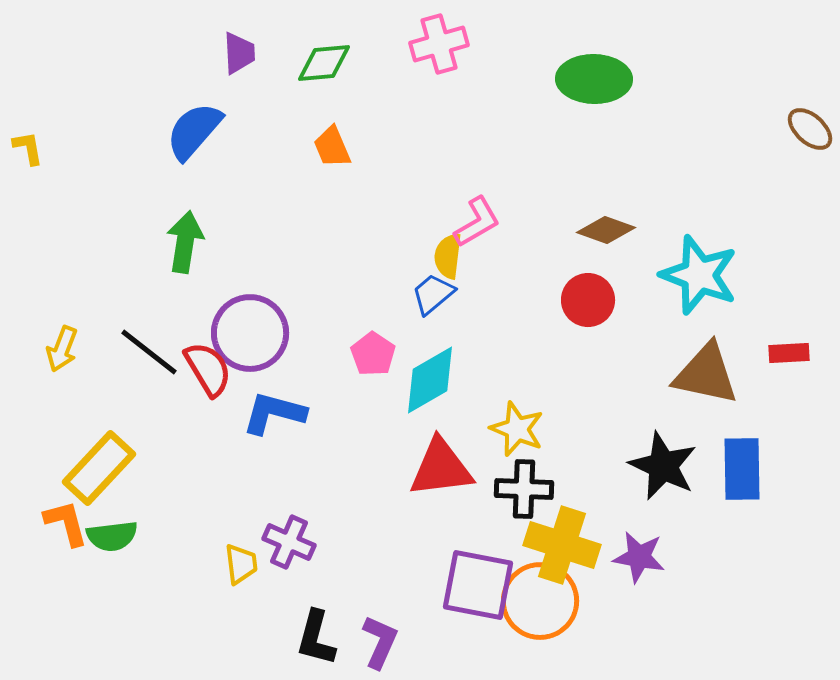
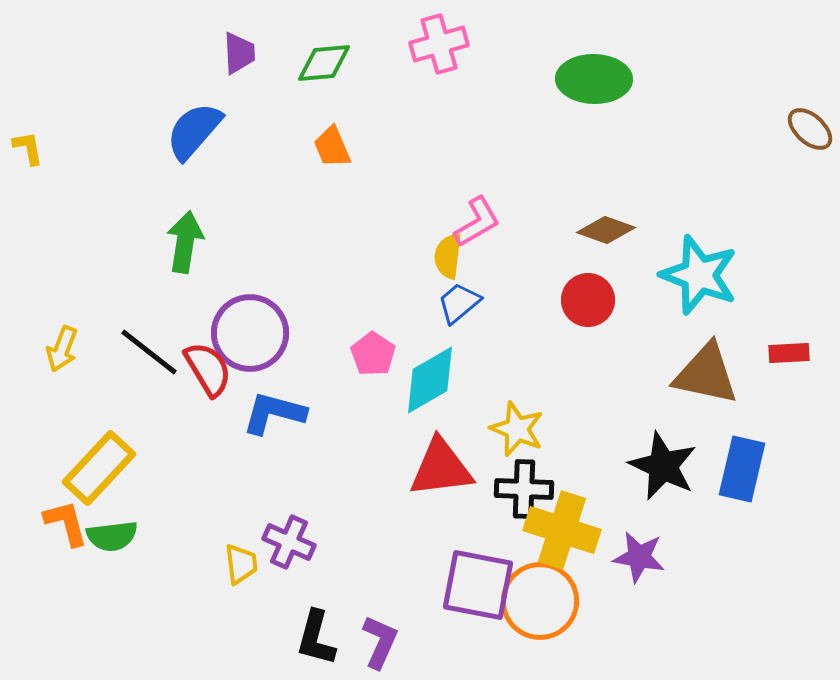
blue trapezoid: moved 26 px right, 9 px down
blue rectangle: rotated 14 degrees clockwise
yellow cross: moved 15 px up
